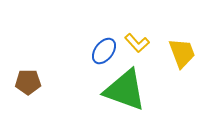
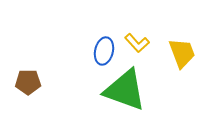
blue ellipse: rotated 24 degrees counterclockwise
